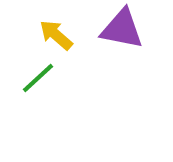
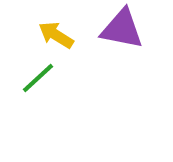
yellow arrow: rotated 9 degrees counterclockwise
